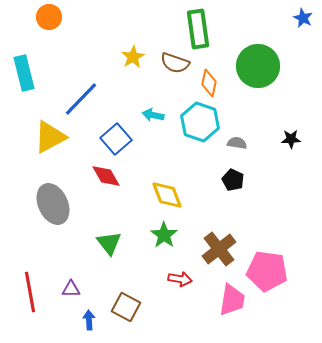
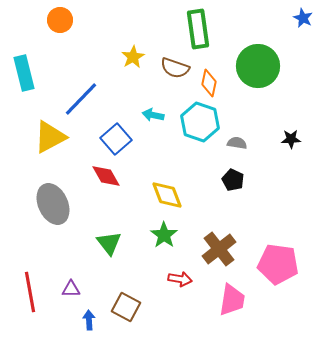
orange circle: moved 11 px right, 3 px down
brown semicircle: moved 5 px down
pink pentagon: moved 11 px right, 7 px up
